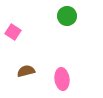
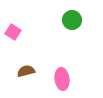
green circle: moved 5 px right, 4 px down
